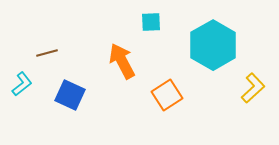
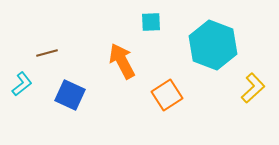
cyan hexagon: rotated 9 degrees counterclockwise
